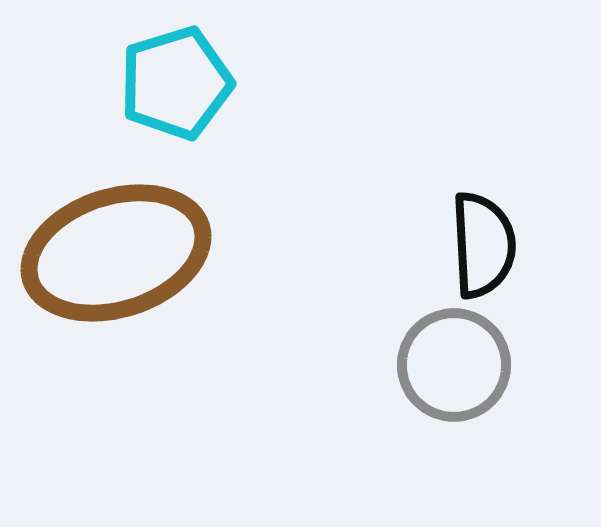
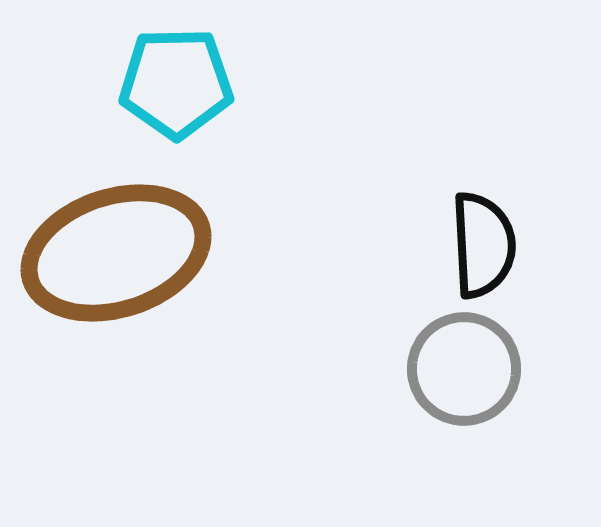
cyan pentagon: rotated 16 degrees clockwise
gray circle: moved 10 px right, 4 px down
